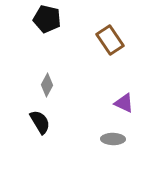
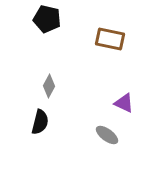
brown rectangle: moved 1 px up; rotated 44 degrees counterclockwise
gray diamond: moved 2 px right, 1 px down
black semicircle: rotated 45 degrees clockwise
gray ellipse: moved 6 px left, 4 px up; rotated 35 degrees clockwise
